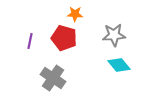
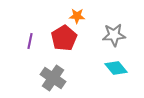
orange star: moved 2 px right, 2 px down
red pentagon: rotated 25 degrees clockwise
cyan diamond: moved 3 px left, 3 px down
